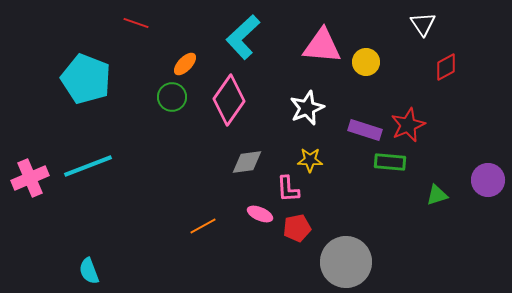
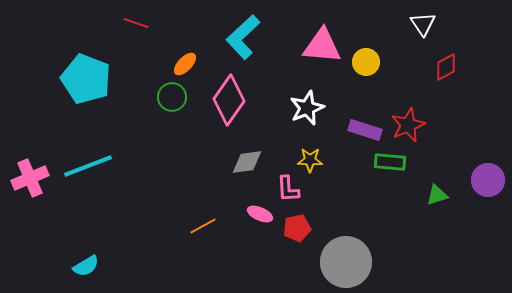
cyan semicircle: moved 3 px left, 5 px up; rotated 100 degrees counterclockwise
